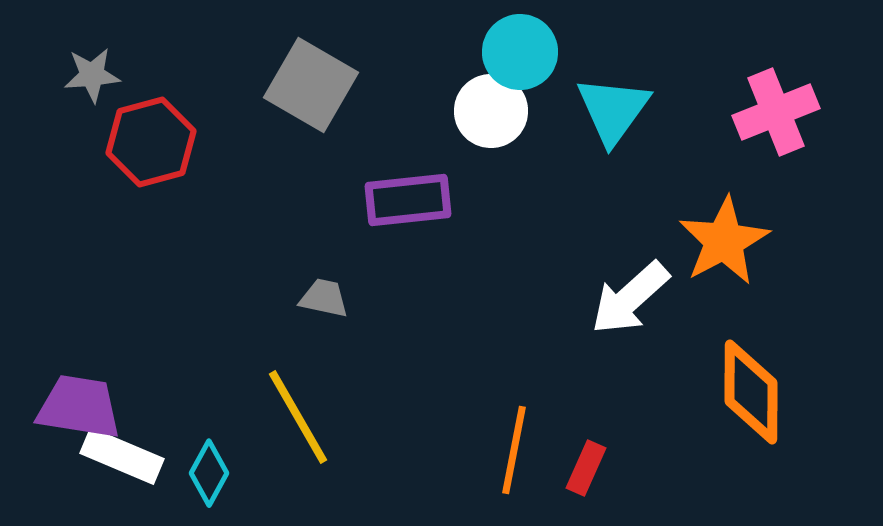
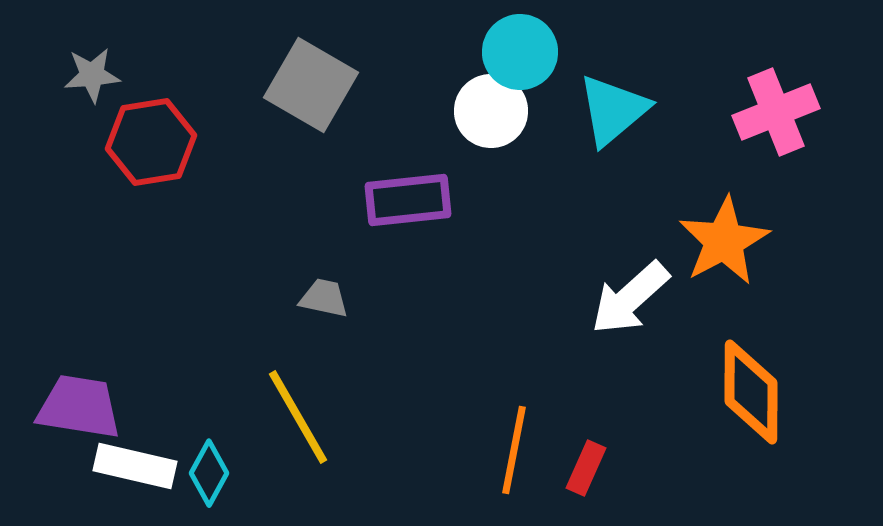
cyan triangle: rotated 14 degrees clockwise
red hexagon: rotated 6 degrees clockwise
white rectangle: moved 13 px right, 10 px down; rotated 10 degrees counterclockwise
